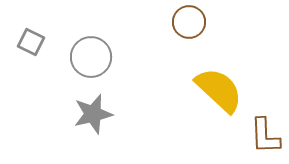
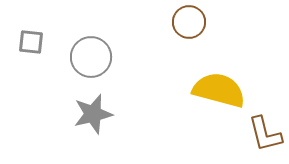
gray square: rotated 20 degrees counterclockwise
yellow semicircle: rotated 28 degrees counterclockwise
brown L-shape: moved 2 px up; rotated 12 degrees counterclockwise
